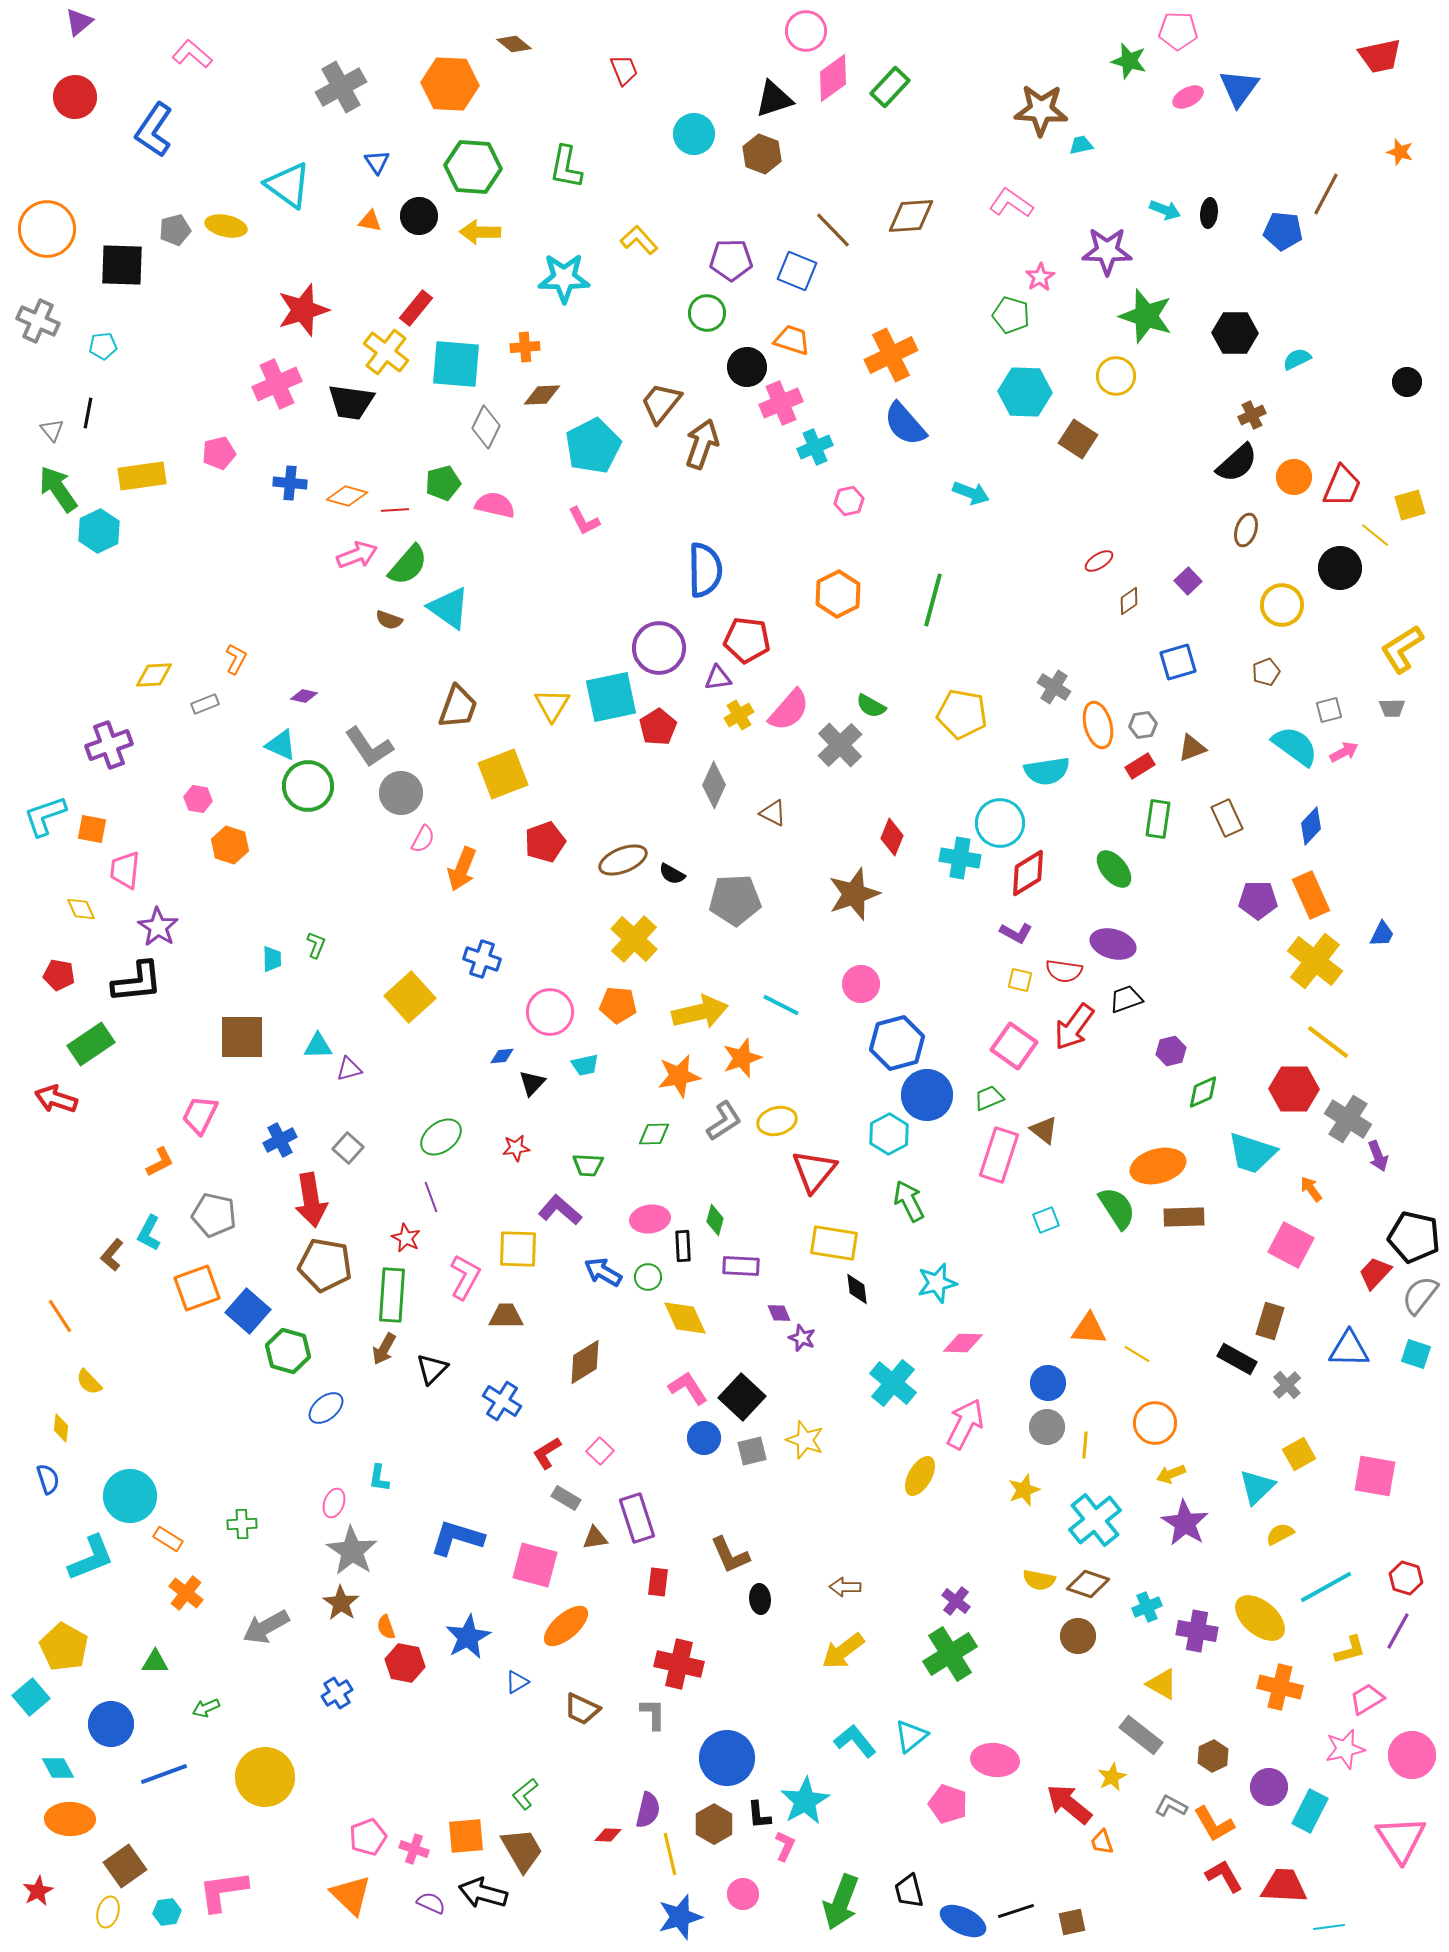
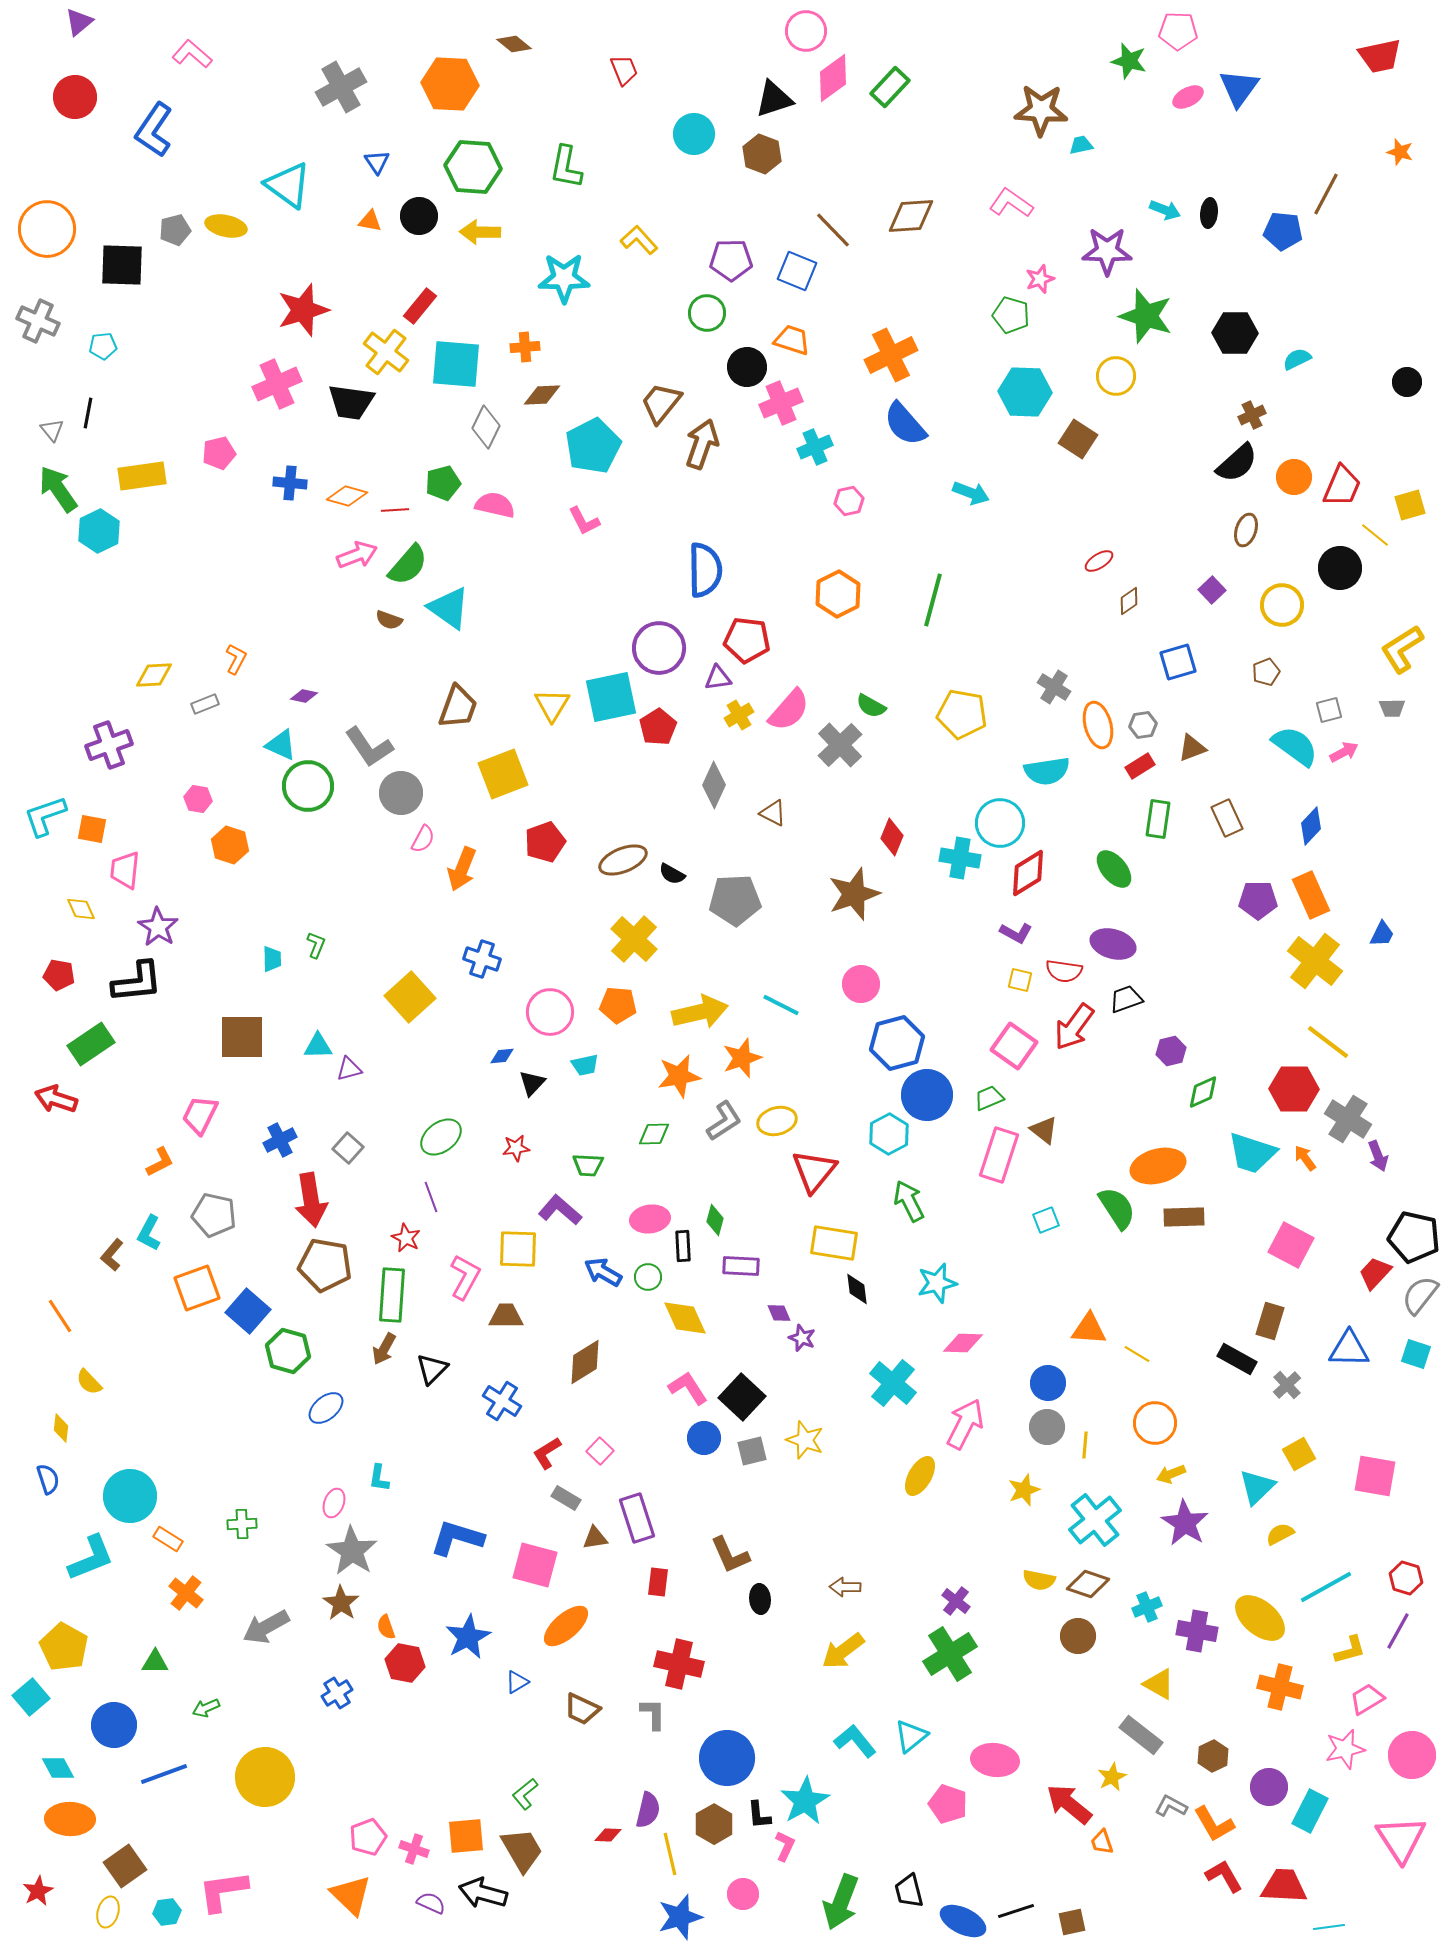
pink star at (1040, 277): moved 2 px down; rotated 12 degrees clockwise
red rectangle at (416, 308): moved 4 px right, 2 px up
purple square at (1188, 581): moved 24 px right, 9 px down
orange arrow at (1311, 1189): moved 6 px left, 31 px up
yellow triangle at (1162, 1684): moved 3 px left
blue circle at (111, 1724): moved 3 px right, 1 px down
